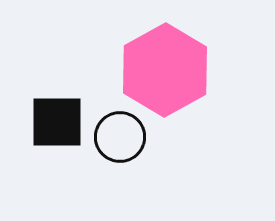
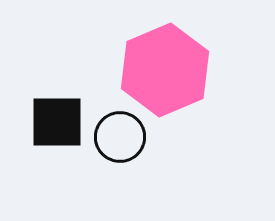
pink hexagon: rotated 6 degrees clockwise
